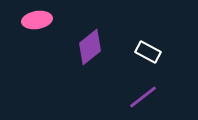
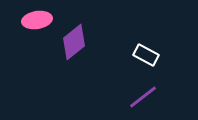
purple diamond: moved 16 px left, 5 px up
white rectangle: moved 2 px left, 3 px down
